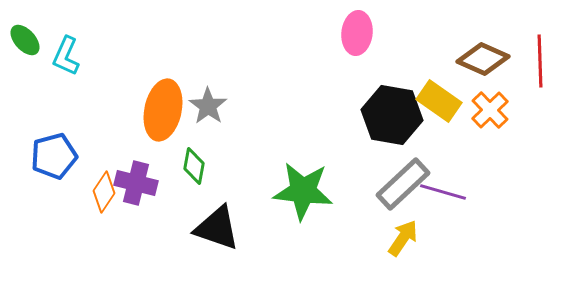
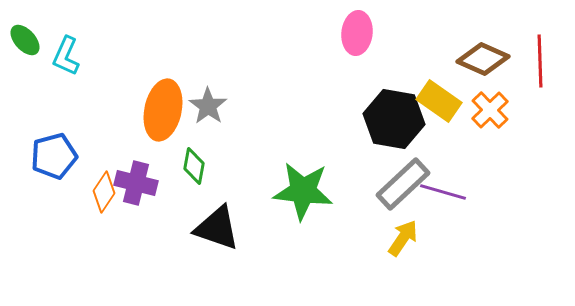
black hexagon: moved 2 px right, 4 px down
